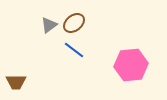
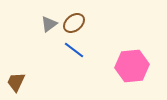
gray triangle: moved 1 px up
pink hexagon: moved 1 px right, 1 px down
brown trapezoid: rotated 115 degrees clockwise
